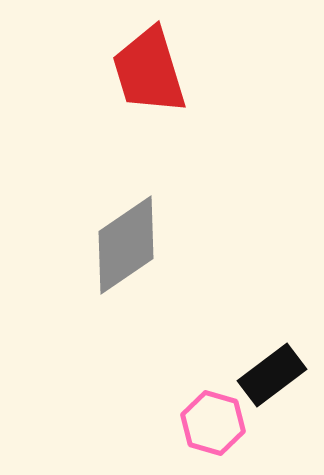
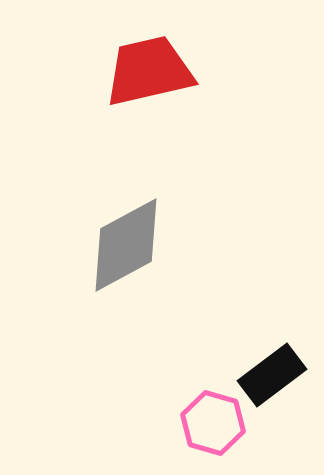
red trapezoid: rotated 94 degrees clockwise
gray diamond: rotated 6 degrees clockwise
